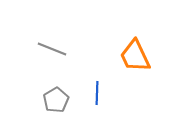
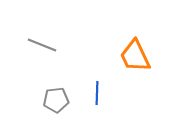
gray line: moved 10 px left, 4 px up
gray pentagon: rotated 25 degrees clockwise
